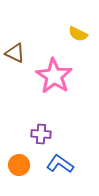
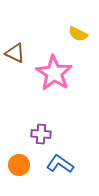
pink star: moved 3 px up
